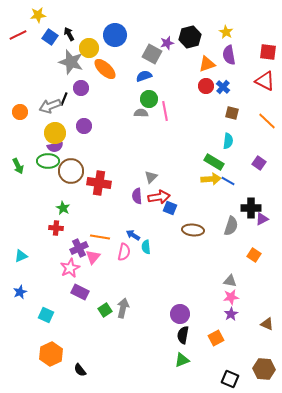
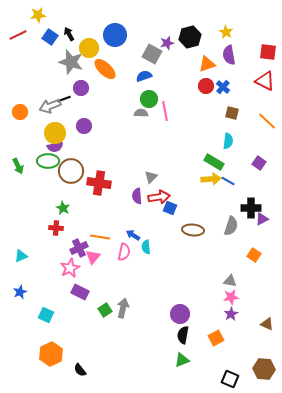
black line at (64, 99): rotated 48 degrees clockwise
